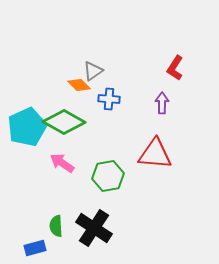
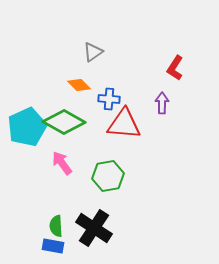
gray triangle: moved 19 px up
red triangle: moved 31 px left, 30 px up
pink arrow: rotated 20 degrees clockwise
blue rectangle: moved 18 px right, 2 px up; rotated 25 degrees clockwise
